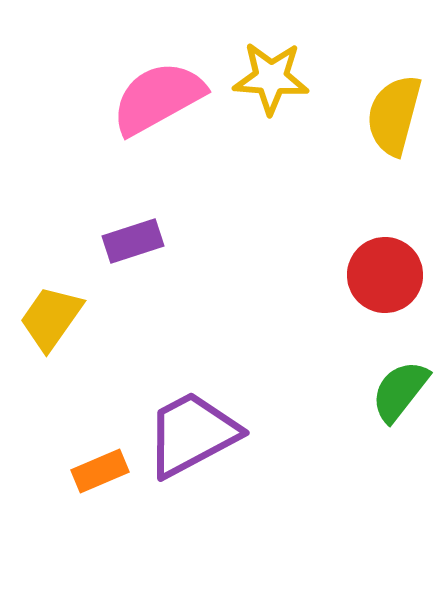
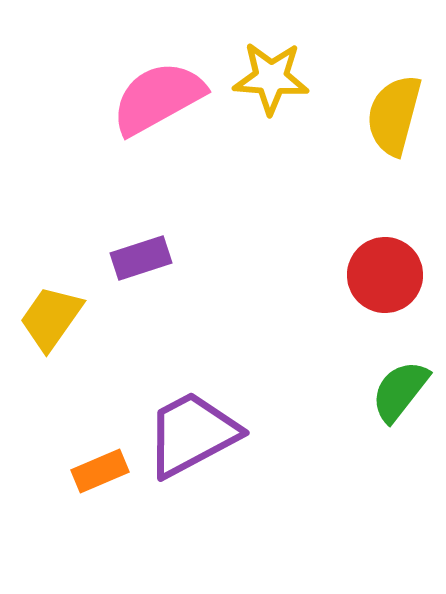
purple rectangle: moved 8 px right, 17 px down
